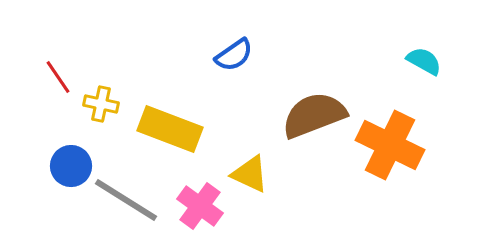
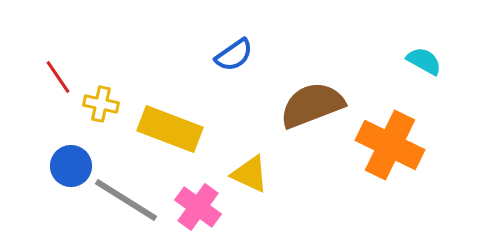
brown semicircle: moved 2 px left, 10 px up
pink cross: moved 2 px left, 1 px down
